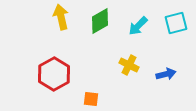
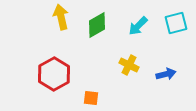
green diamond: moved 3 px left, 4 px down
orange square: moved 1 px up
